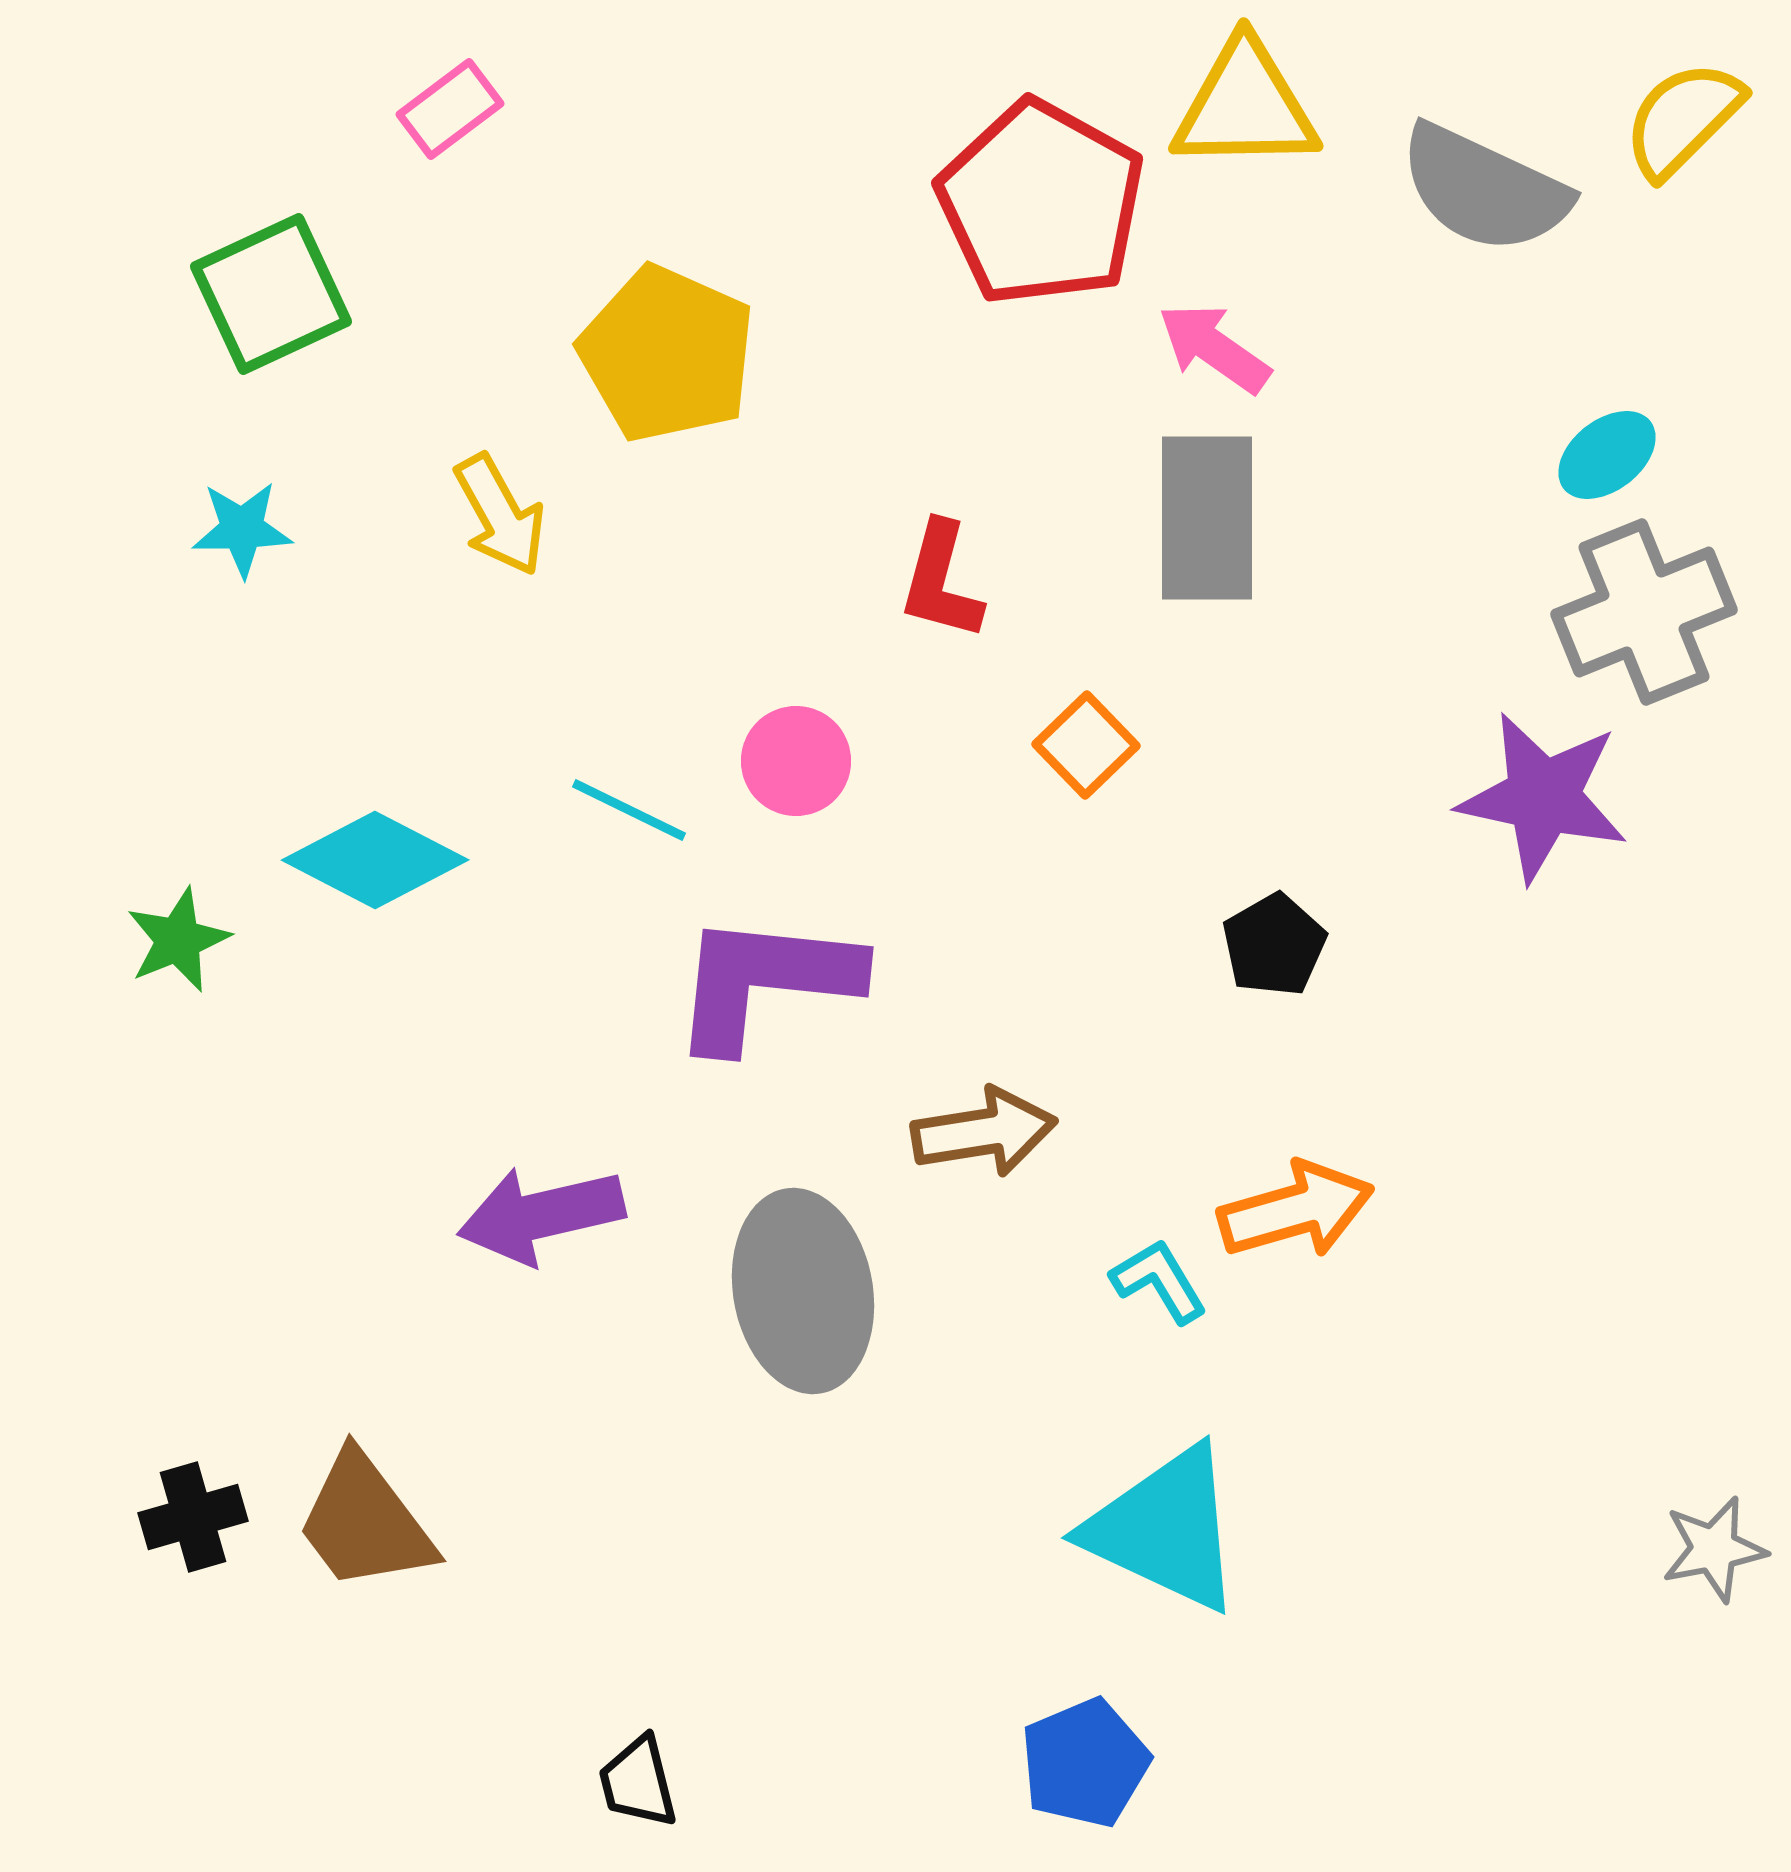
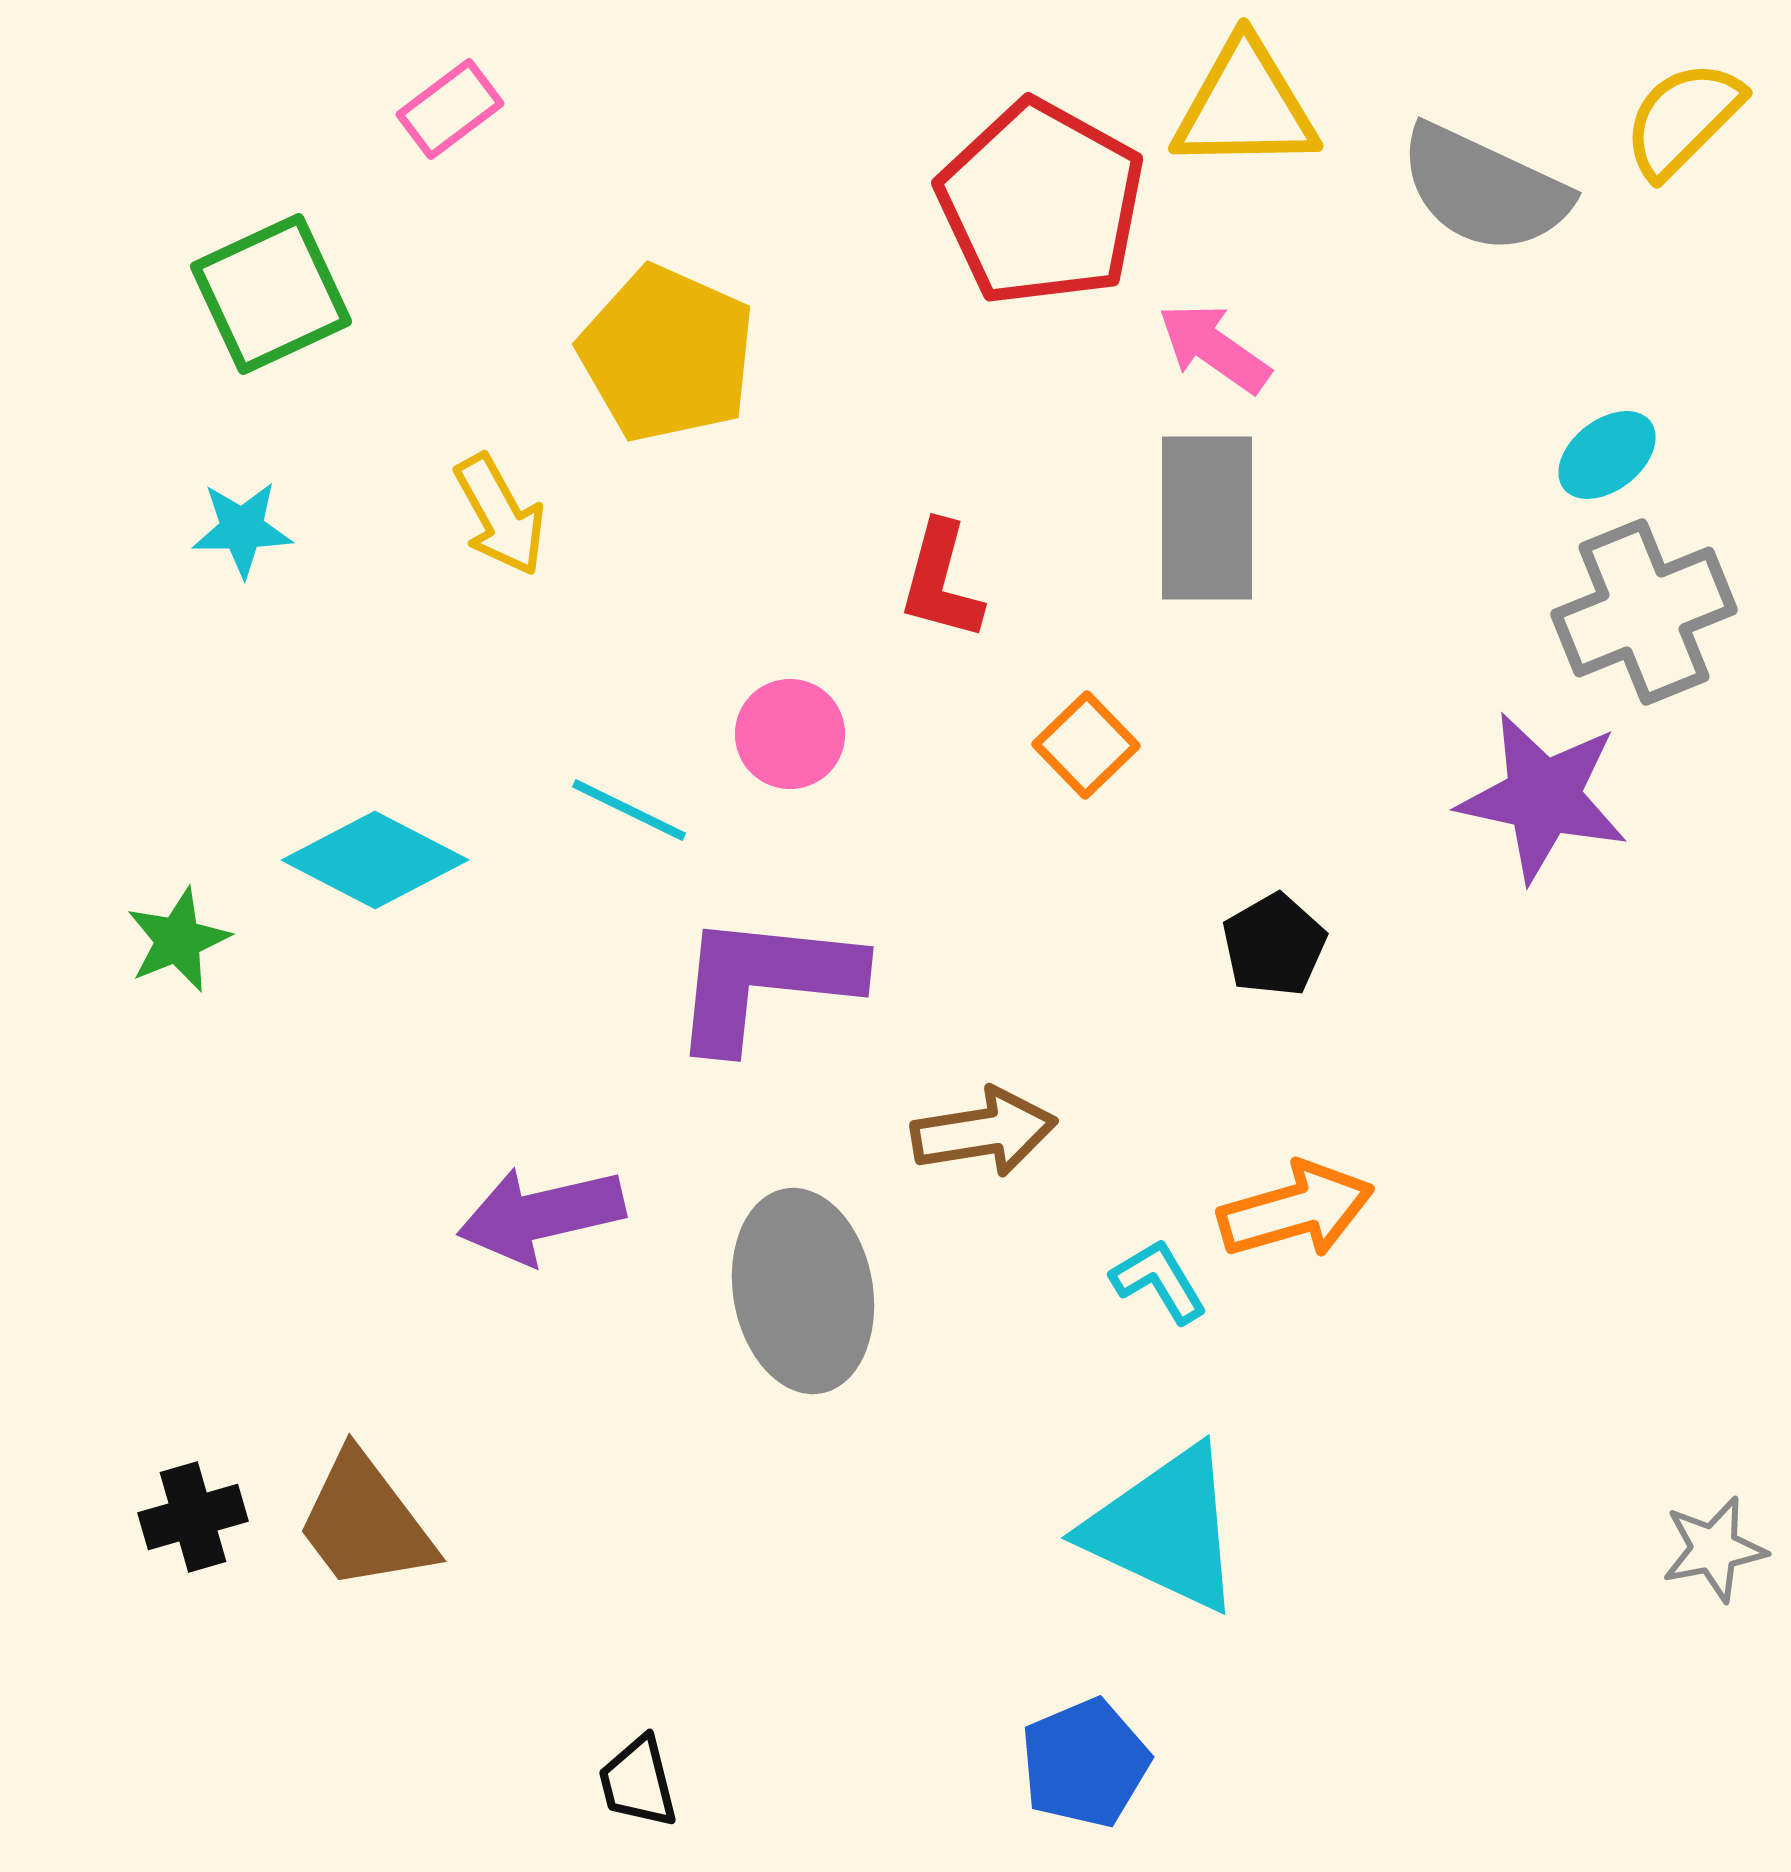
pink circle: moved 6 px left, 27 px up
